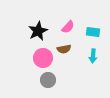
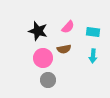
black star: rotated 30 degrees counterclockwise
